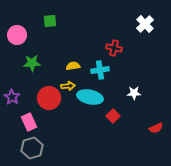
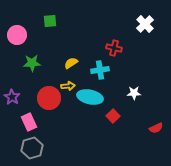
yellow semicircle: moved 2 px left, 3 px up; rotated 24 degrees counterclockwise
